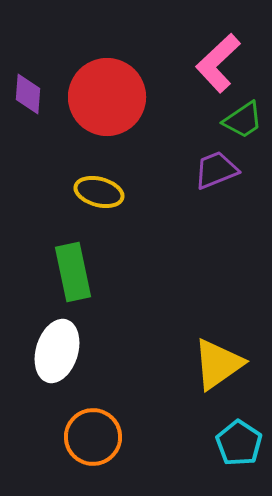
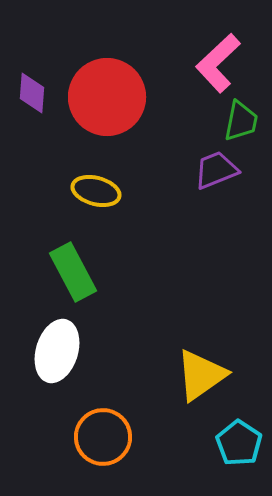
purple diamond: moved 4 px right, 1 px up
green trapezoid: moved 2 px left, 1 px down; rotated 45 degrees counterclockwise
yellow ellipse: moved 3 px left, 1 px up
green rectangle: rotated 16 degrees counterclockwise
yellow triangle: moved 17 px left, 11 px down
orange circle: moved 10 px right
